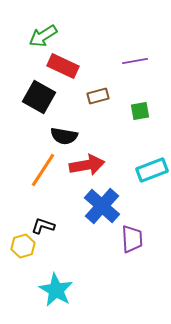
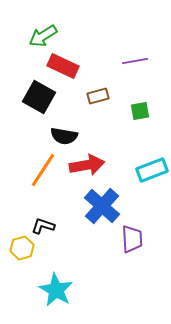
yellow hexagon: moved 1 px left, 2 px down
